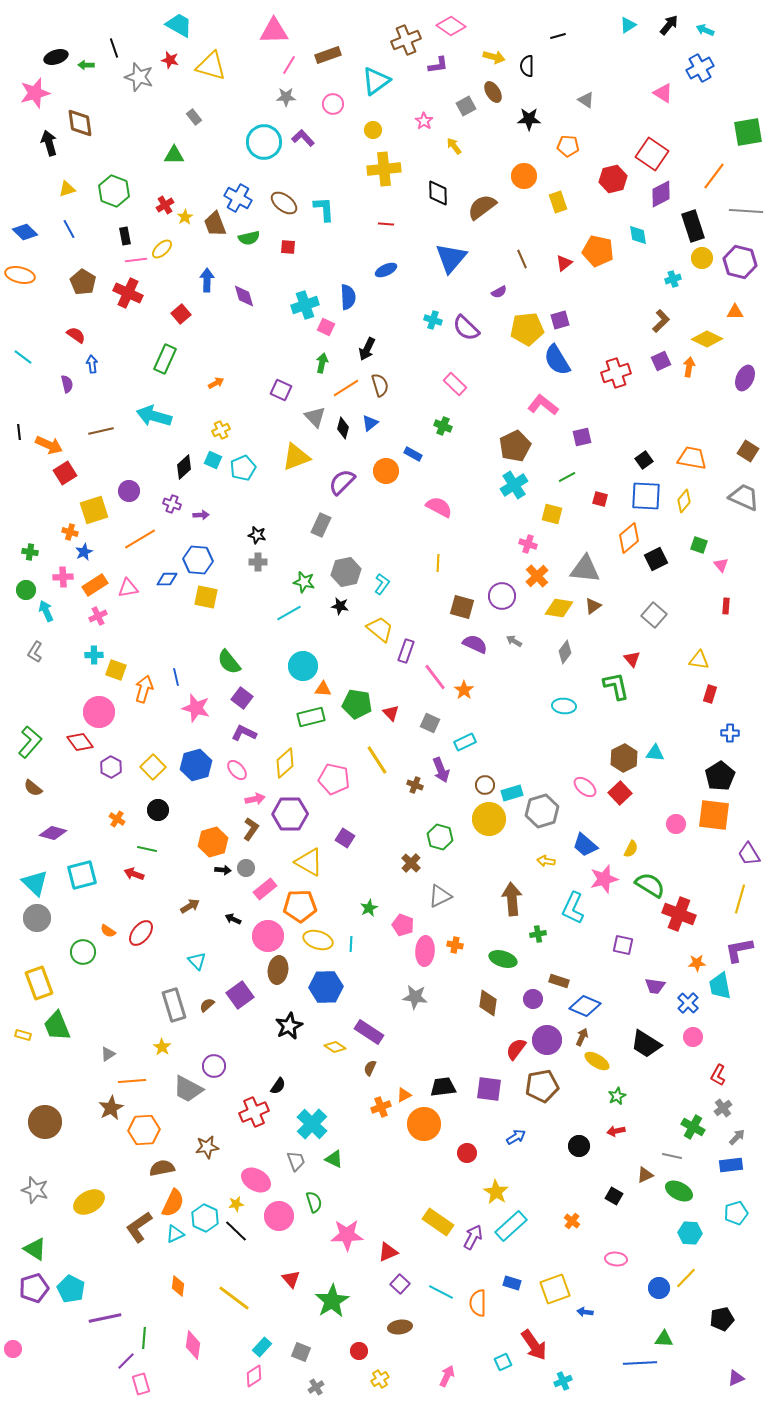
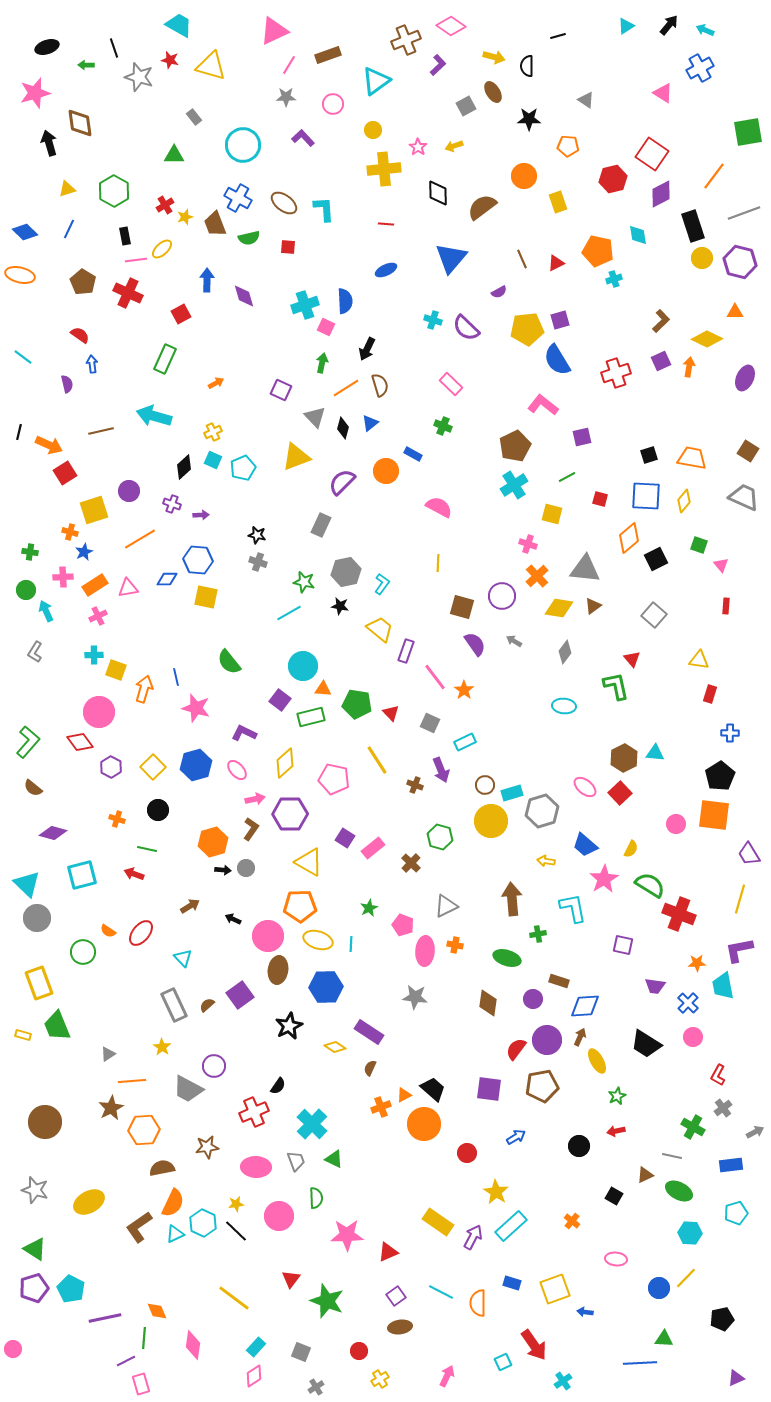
cyan triangle at (628, 25): moved 2 px left, 1 px down
pink triangle at (274, 31): rotated 24 degrees counterclockwise
black ellipse at (56, 57): moved 9 px left, 10 px up
purple L-shape at (438, 65): rotated 35 degrees counterclockwise
pink star at (424, 121): moved 6 px left, 26 px down
cyan circle at (264, 142): moved 21 px left, 3 px down
yellow arrow at (454, 146): rotated 72 degrees counterclockwise
green hexagon at (114, 191): rotated 8 degrees clockwise
gray line at (746, 211): moved 2 px left, 2 px down; rotated 24 degrees counterclockwise
yellow star at (185, 217): rotated 14 degrees clockwise
blue line at (69, 229): rotated 54 degrees clockwise
red triangle at (564, 263): moved 8 px left; rotated 12 degrees clockwise
cyan cross at (673, 279): moved 59 px left
blue semicircle at (348, 297): moved 3 px left, 4 px down
red square at (181, 314): rotated 12 degrees clockwise
red semicircle at (76, 335): moved 4 px right
pink rectangle at (455, 384): moved 4 px left
yellow cross at (221, 430): moved 8 px left, 2 px down
black line at (19, 432): rotated 21 degrees clockwise
black square at (644, 460): moved 5 px right, 5 px up; rotated 18 degrees clockwise
gray cross at (258, 562): rotated 18 degrees clockwise
purple semicircle at (475, 644): rotated 30 degrees clockwise
purple square at (242, 698): moved 38 px right, 2 px down
green L-shape at (30, 742): moved 2 px left
orange cross at (117, 819): rotated 14 degrees counterclockwise
yellow circle at (489, 819): moved 2 px right, 2 px down
pink star at (604, 879): rotated 16 degrees counterclockwise
cyan triangle at (35, 883): moved 8 px left, 1 px down
pink rectangle at (265, 889): moved 108 px right, 41 px up
gray triangle at (440, 896): moved 6 px right, 10 px down
cyan L-shape at (573, 908): rotated 144 degrees clockwise
green ellipse at (503, 959): moved 4 px right, 1 px up
cyan triangle at (197, 961): moved 14 px left, 3 px up
cyan trapezoid at (720, 986): moved 3 px right
gray rectangle at (174, 1005): rotated 8 degrees counterclockwise
blue diamond at (585, 1006): rotated 28 degrees counterclockwise
brown arrow at (582, 1037): moved 2 px left
yellow ellipse at (597, 1061): rotated 30 degrees clockwise
black trapezoid at (443, 1087): moved 10 px left, 2 px down; rotated 48 degrees clockwise
gray arrow at (737, 1137): moved 18 px right, 5 px up; rotated 18 degrees clockwise
pink ellipse at (256, 1180): moved 13 px up; rotated 28 degrees counterclockwise
green semicircle at (314, 1202): moved 2 px right, 4 px up; rotated 15 degrees clockwise
cyan hexagon at (205, 1218): moved 2 px left, 5 px down
red triangle at (291, 1279): rotated 18 degrees clockwise
purple square at (400, 1284): moved 4 px left, 12 px down; rotated 12 degrees clockwise
orange diamond at (178, 1286): moved 21 px left, 25 px down; rotated 30 degrees counterclockwise
green star at (332, 1301): moved 5 px left; rotated 20 degrees counterclockwise
cyan rectangle at (262, 1347): moved 6 px left
purple line at (126, 1361): rotated 18 degrees clockwise
cyan cross at (563, 1381): rotated 12 degrees counterclockwise
